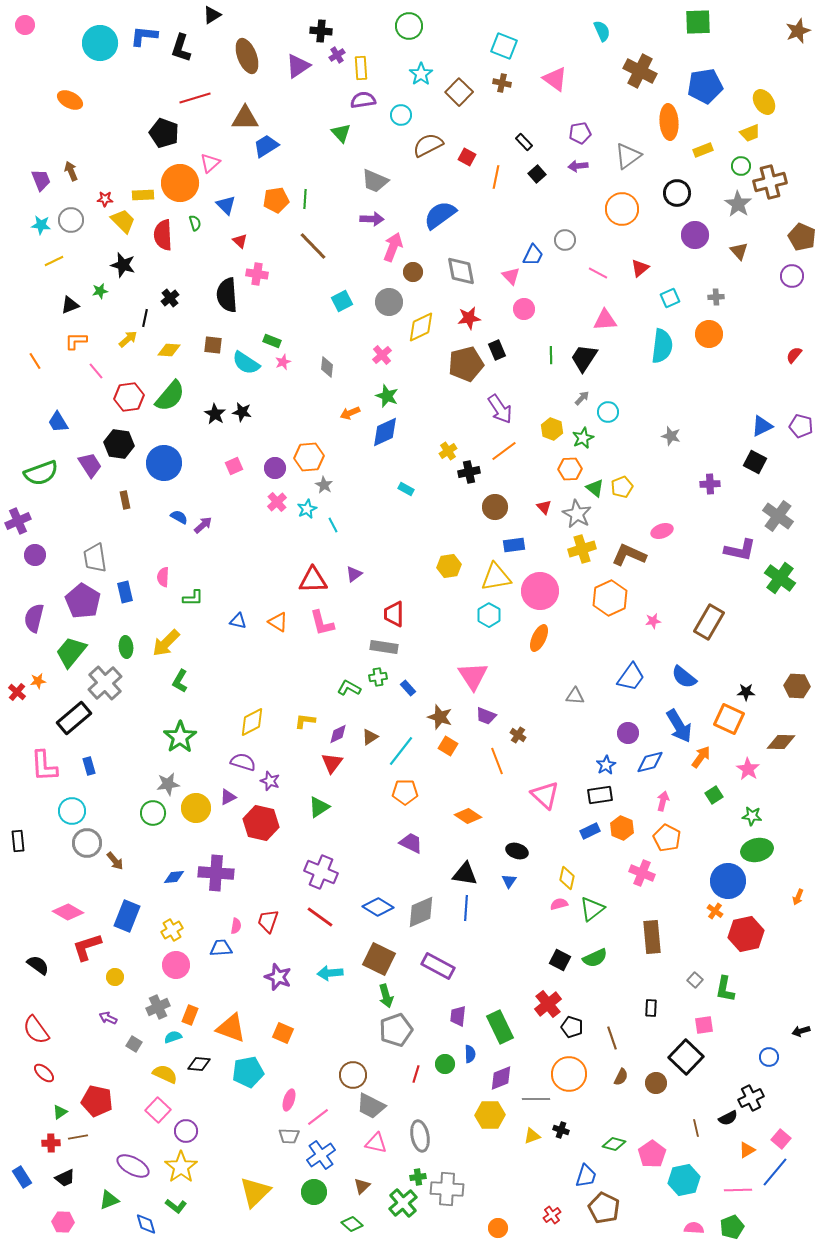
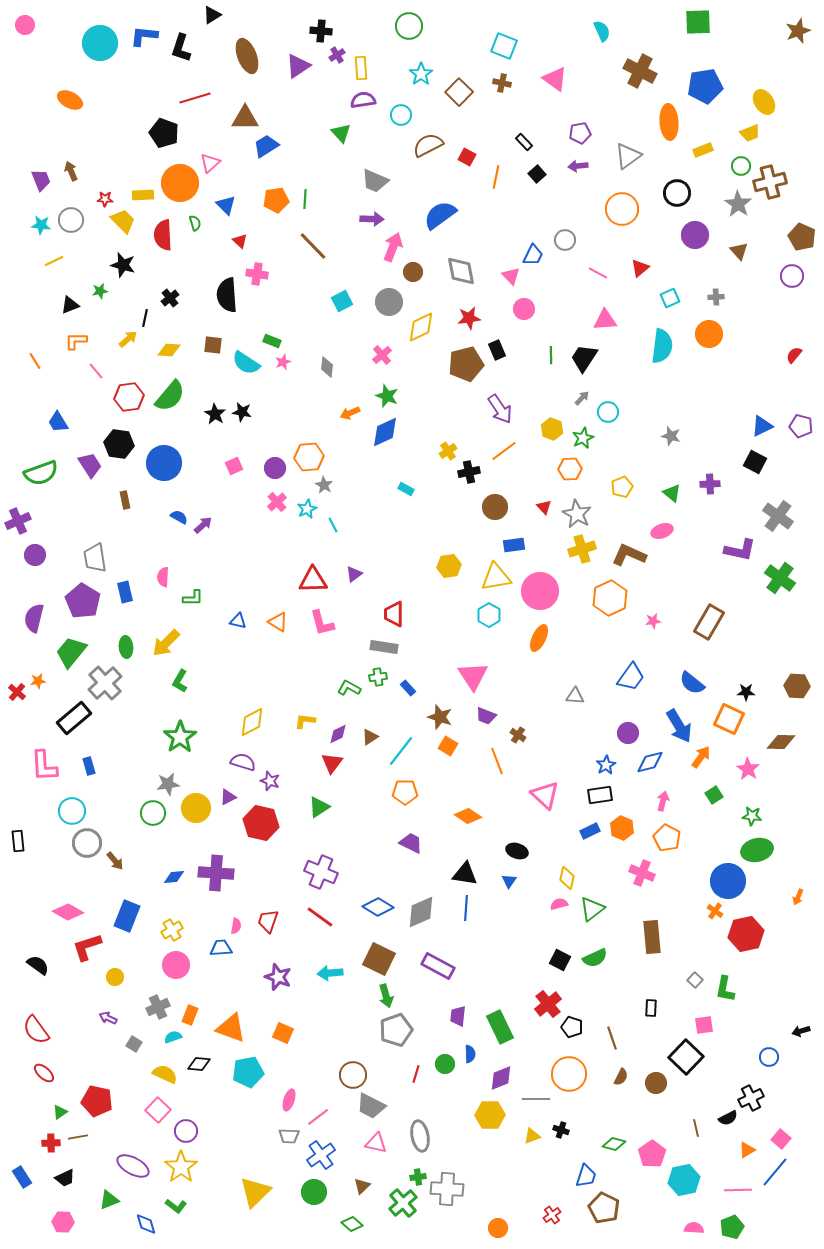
green triangle at (595, 488): moved 77 px right, 5 px down
blue semicircle at (684, 677): moved 8 px right, 6 px down
